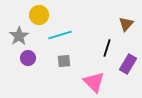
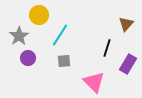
cyan line: rotated 40 degrees counterclockwise
